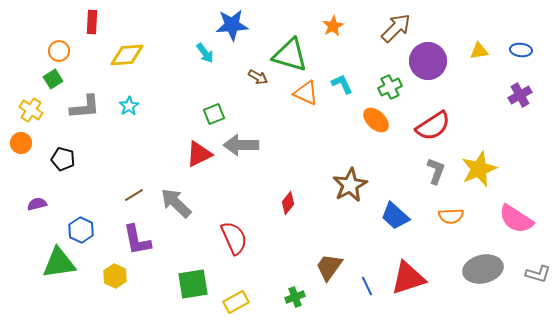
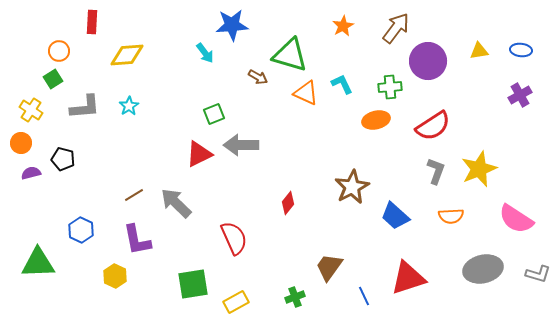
orange star at (333, 26): moved 10 px right
brown arrow at (396, 28): rotated 8 degrees counterclockwise
green cross at (390, 87): rotated 20 degrees clockwise
orange ellipse at (376, 120): rotated 56 degrees counterclockwise
brown star at (350, 185): moved 2 px right, 2 px down
purple semicircle at (37, 204): moved 6 px left, 31 px up
green triangle at (59, 263): moved 21 px left; rotated 6 degrees clockwise
blue line at (367, 286): moved 3 px left, 10 px down
